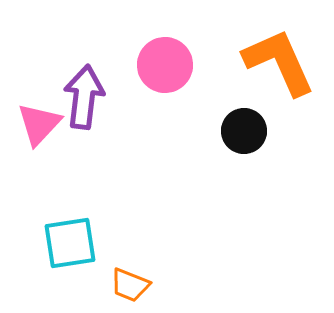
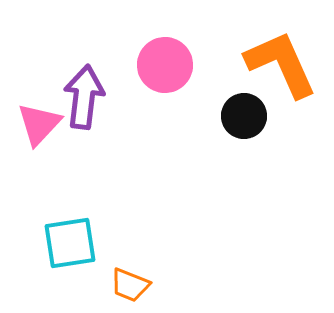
orange L-shape: moved 2 px right, 2 px down
black circle: moved 15 px up
